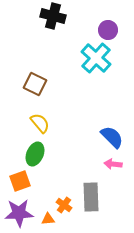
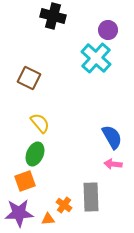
brown square: moved 6 px left, 6 px up
blue semicircle: rotated 15 degrees clockwise
orange square: moved 5 px right
